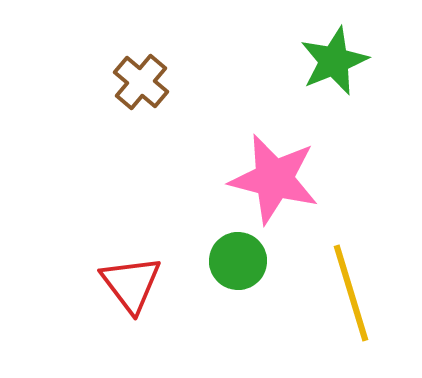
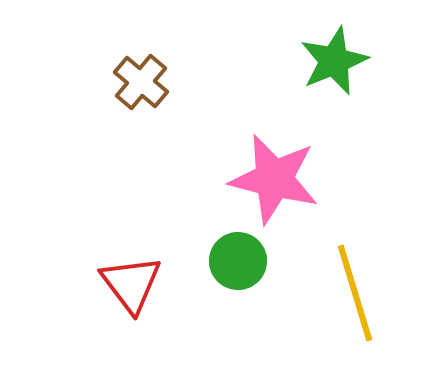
yellow line: moved 4 px right
